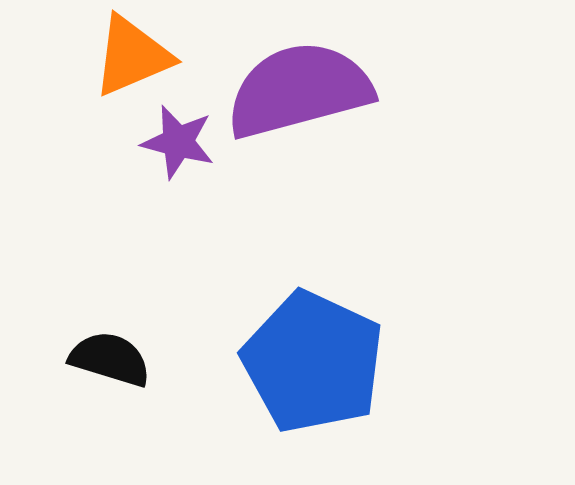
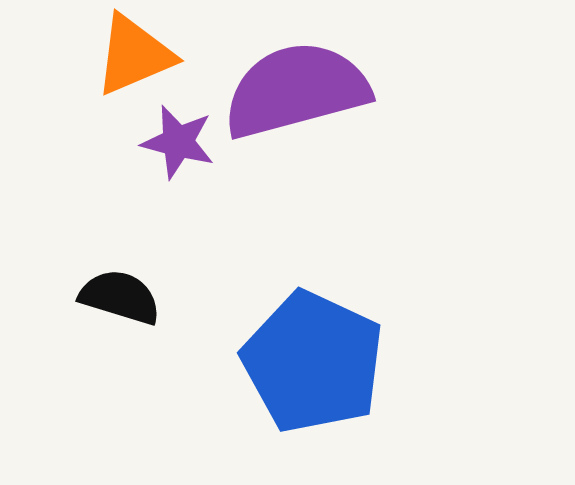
orange triangle: moved 2 px right, 1 px up
purple semicircle: moved 3 px left
black semicircle: moved 10 px right, 62 px up
